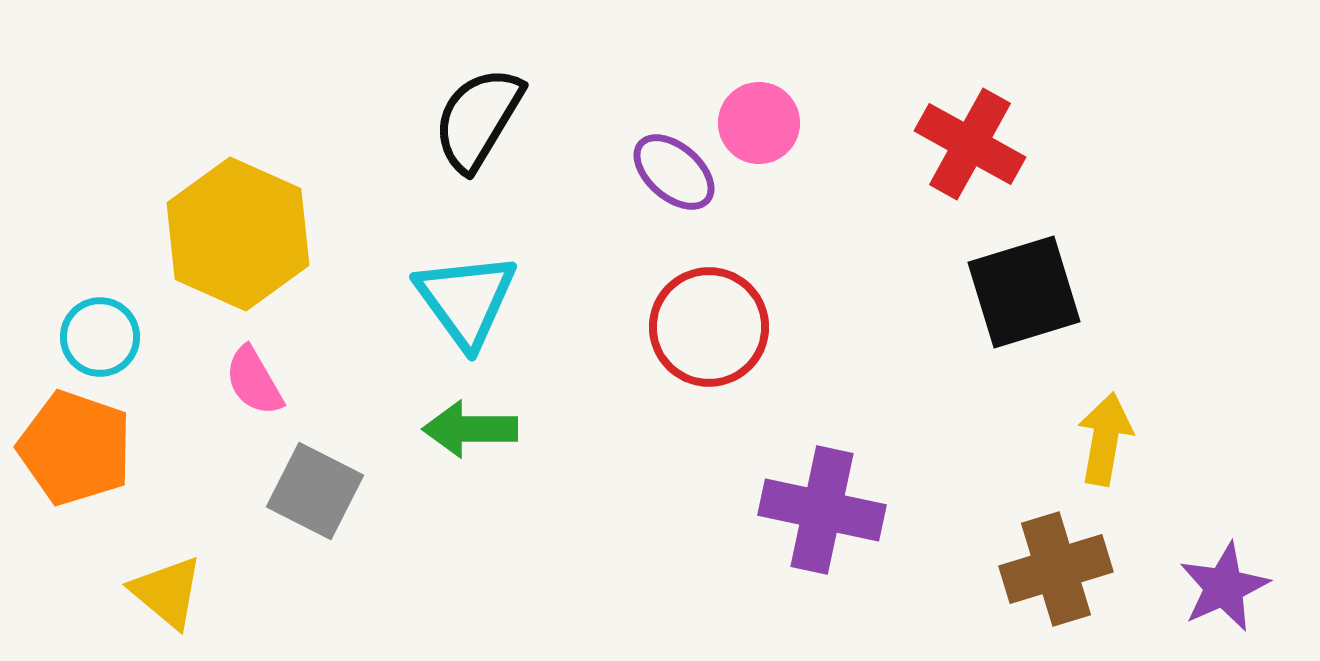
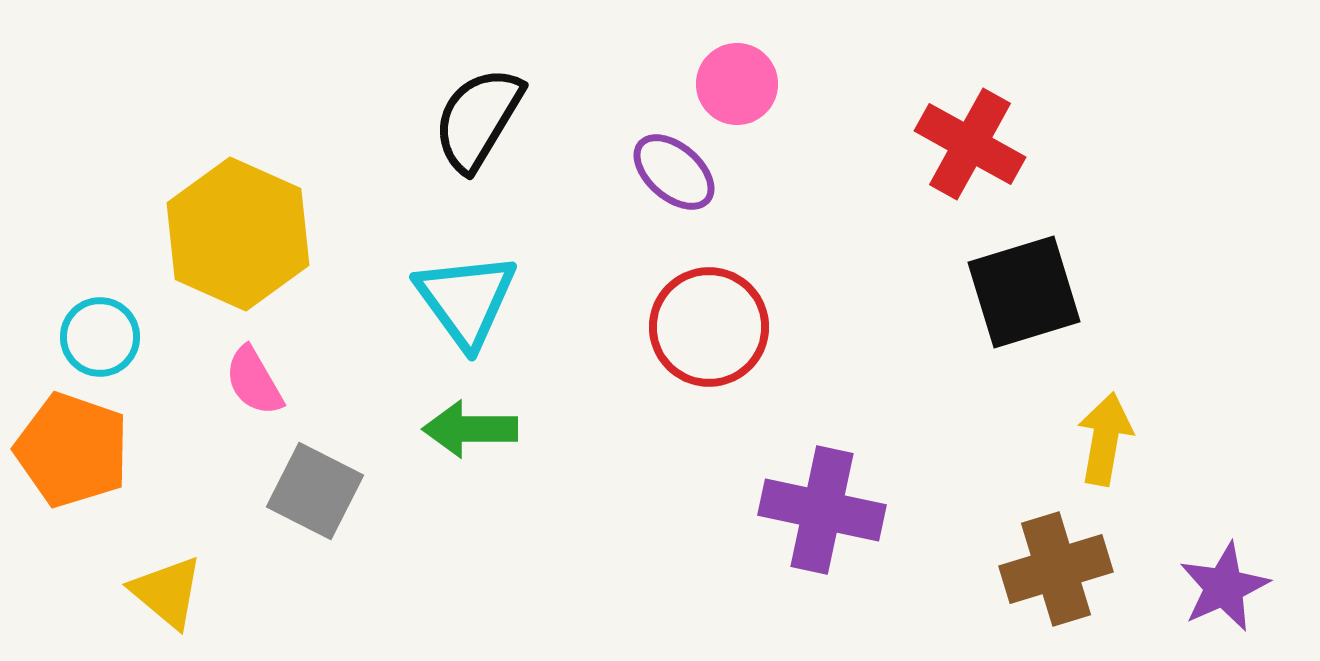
pink circle: moved 22 px left, 39 px up
orange pentagon: moved 3 px left, 2 px down
